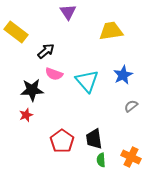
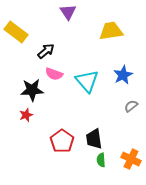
orange cross: moved 2 px down
